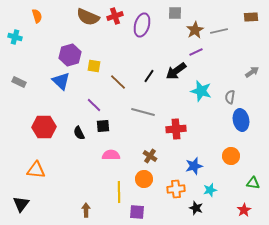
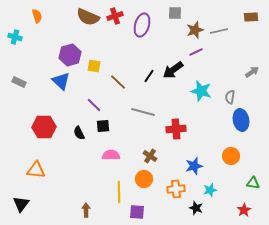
brown star at (195, 30): rotated 12 degrees clockwise
black arrow at (176, 71): moved 3 px left, 1 px up
